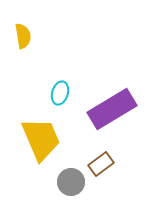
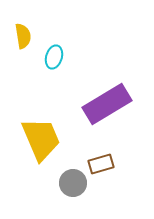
cyan ellipse: moved 6 px left, 36 px up
purple rectangle: moved 5 px left, 5 px up
brown rectangle: rotated 20 degrees clockwise
gray circle: moved 2 px right, 1 px down
